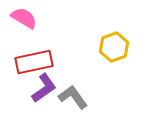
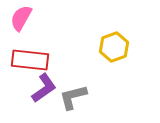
pink semicircle: moved 3 px left; rotated 92 degrees counterclockwise
red rectangle: moved 4 px left, 2 px up; rotated 18 degrees clockwise
gray L-shape: rotated 68 degrees counterclockwise
